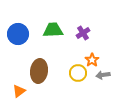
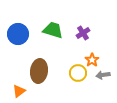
green trapezoid: rotated 20 degrees clockwise
